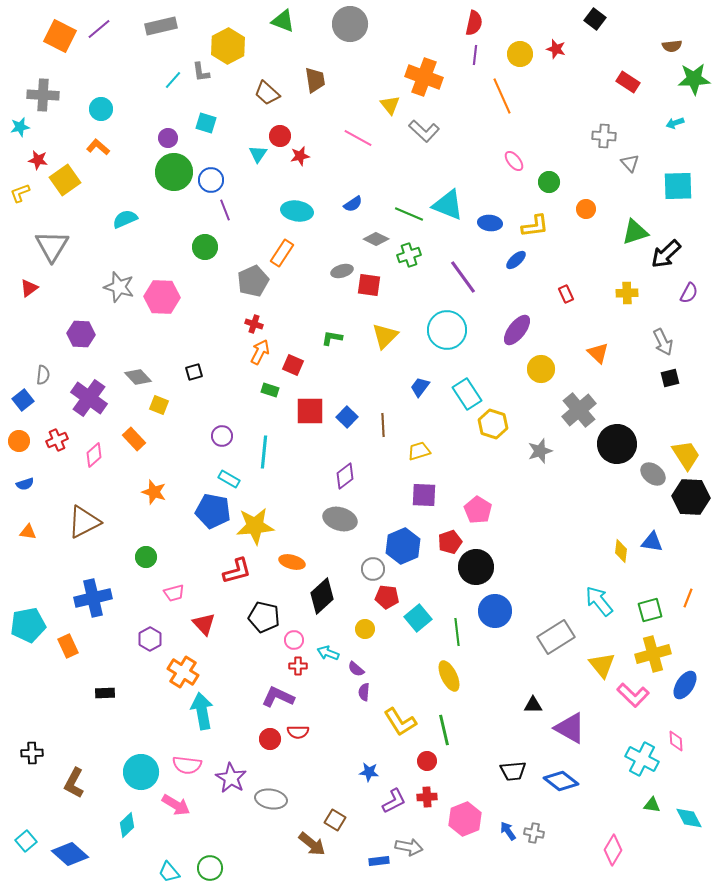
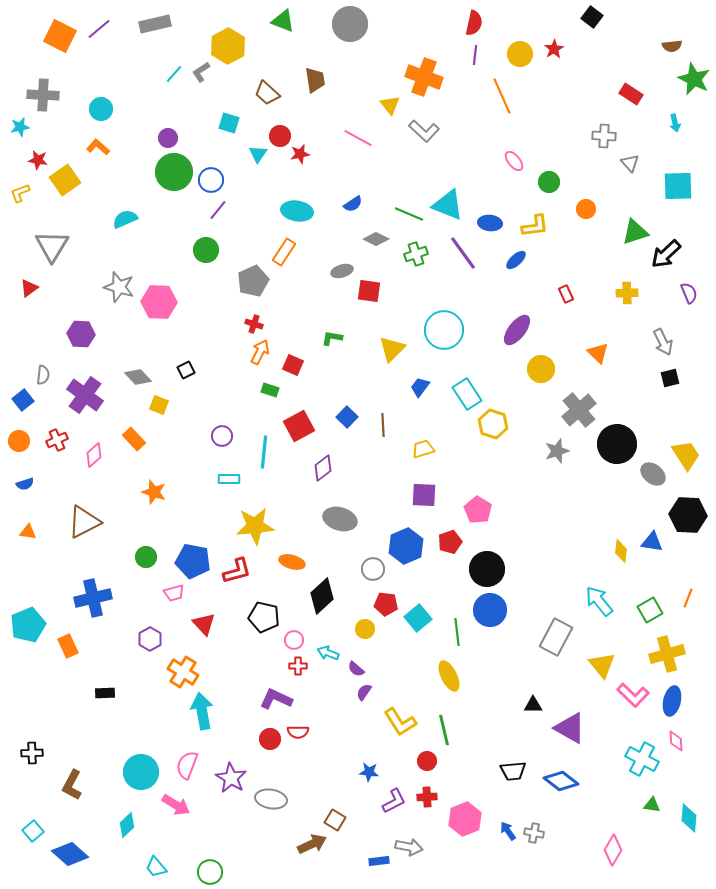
black square at (595, 19): moved 3 px left, 2 px up
gray rectangle at (161, 26): moved 6 px left, 2 px up
red star at (556, 49): moved 2 px left; rotated 24 degrees clockwise
gray L-shape at (201, 72): rotated 65 degrees clockwise
green star at (694, 79): rotated 28 degrees clockwise
cyan line at (173, 80): moved 1 px right, 6 px up
red rectangle at (628, 82): moved 3 px right, 12 px down
cyan square at (206, 123): moved 23 px right
cyan arrow at (675, 123): rotated 84 degrees counterclockwise
red star at (300, 156): moved 2 px up
purple line at (225, 210): moved 7 px left; rotated 60 degrees clockwise
green circle at (205, 247): moved 1 px right, 3 px down
orange rectangle at (282, 253): moved 2 px right, 1 px up
green cross at (409, 255): moved 7 px right, 1 px up
purple line at (463, 277): moved 24 px up
red square at (369, 285): moved 6 px down
purple semicircle at (689, 293): rotated 50 degrees counterclockwise
pink hexagon at (162, 297): moved 3 px left, 5 px down
cyan circle at (447, 330): moved 3 px left
yellow triangle at (385, 336): moved 7 px right, 13 px down
black square at (194, 372): moved 8 px left, 2 px up; rotated 12 degrees counterclockwise
purple cross at (89, 398): moved 4 px left, 3 px up
red square at (310, 411): moved 11 px left, 15 px down; rotated 28 degrees counterclockwise
yellow trapezoid at (419, 451): moved 4 px right, 2 px up
gray star at (540, 451): moved 17 px right
purple diamond at (345, 476): moved 22 px left, 8 px up
cyan rectangle at (229, 479): rotated 30 degrees counterclockwise
black hexagon at (691, 497): moved 3 px left, 18 px down
blue pentagon at (213, 511): moved 20 px left, 50 px down
blue hexagon at (403, 546): moved 3 px right
black circle at (476, 567): moved 11 px right, 2 px down
red pentagon at (387, 597): moved 1 px left, 7 px down
green square at (650, 610): rotated 15 degrees counterclockwise
blue circle at (495, 611): moved 5 px left, 1 px up
cyan pentagon at (28, 625): rotated 12 degrees counterclockwise
gray rectangle at (556, 637): rotated 30 degrees counterclockwise
yellow cross at (653, 654): moved 14 px right
blue ellipse at (685, 685): moved 13 px left, 16 px down; rotated 20 degrees counterclockwise
purple semicircle at (364, 692): rotated 30 degrees clockwise
purple L-shape at (278, 697): moved 2 px left, 2 px down
pink semicircle at (187, 765): rotated 104 degrees clockwise
brown L-shape at (74, 783): moved 2 px left, 2 px down
cyan diamond at (689, 818): rotated 32 degrees clockwise
cyan square at (26, 841): moved 7 px right, 10 px up
brown arrow at (312, 844): rotated 64 degrees counterclockwise
green circle at (210, 868): moved 4 px down
cyan trapezoid at (169, 872): moved 13 px left, 5 px up
